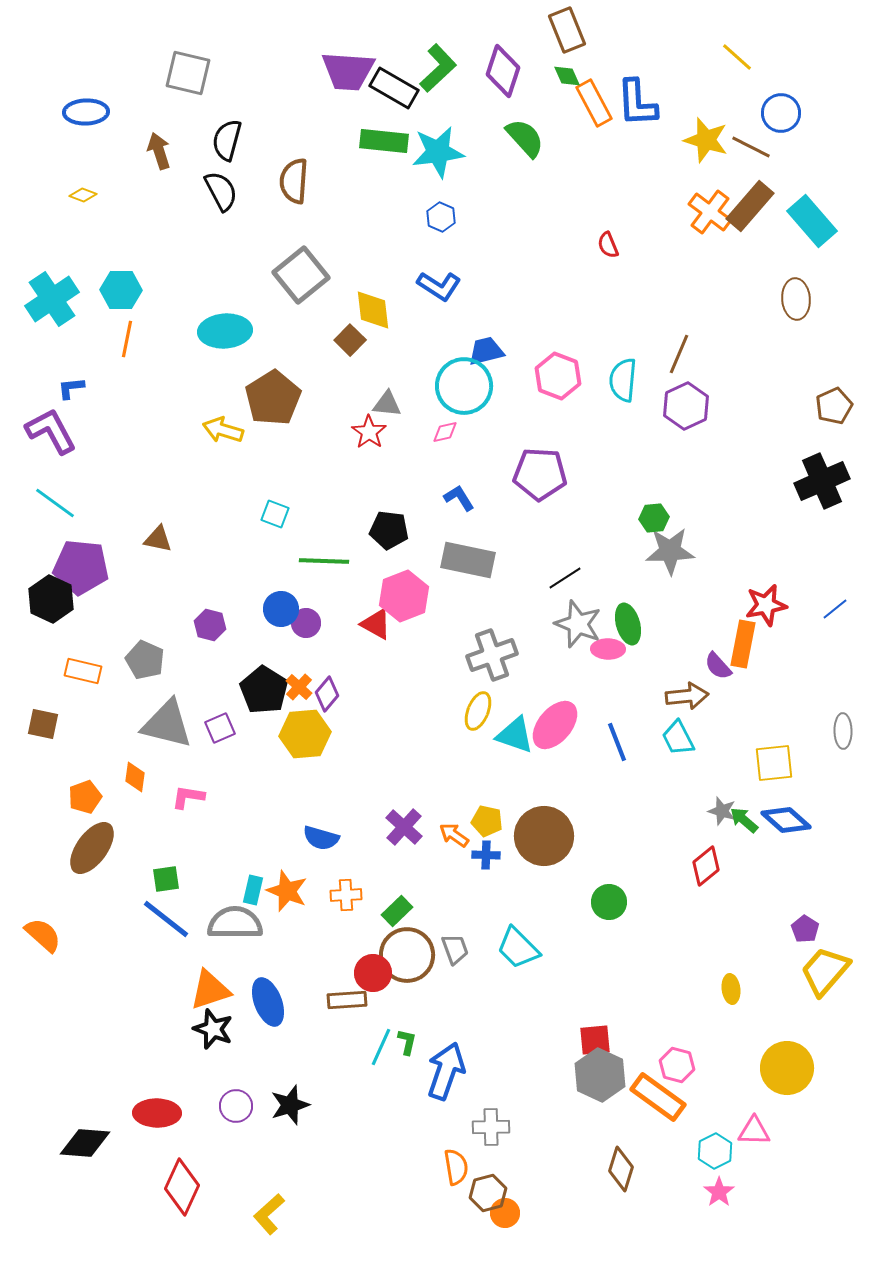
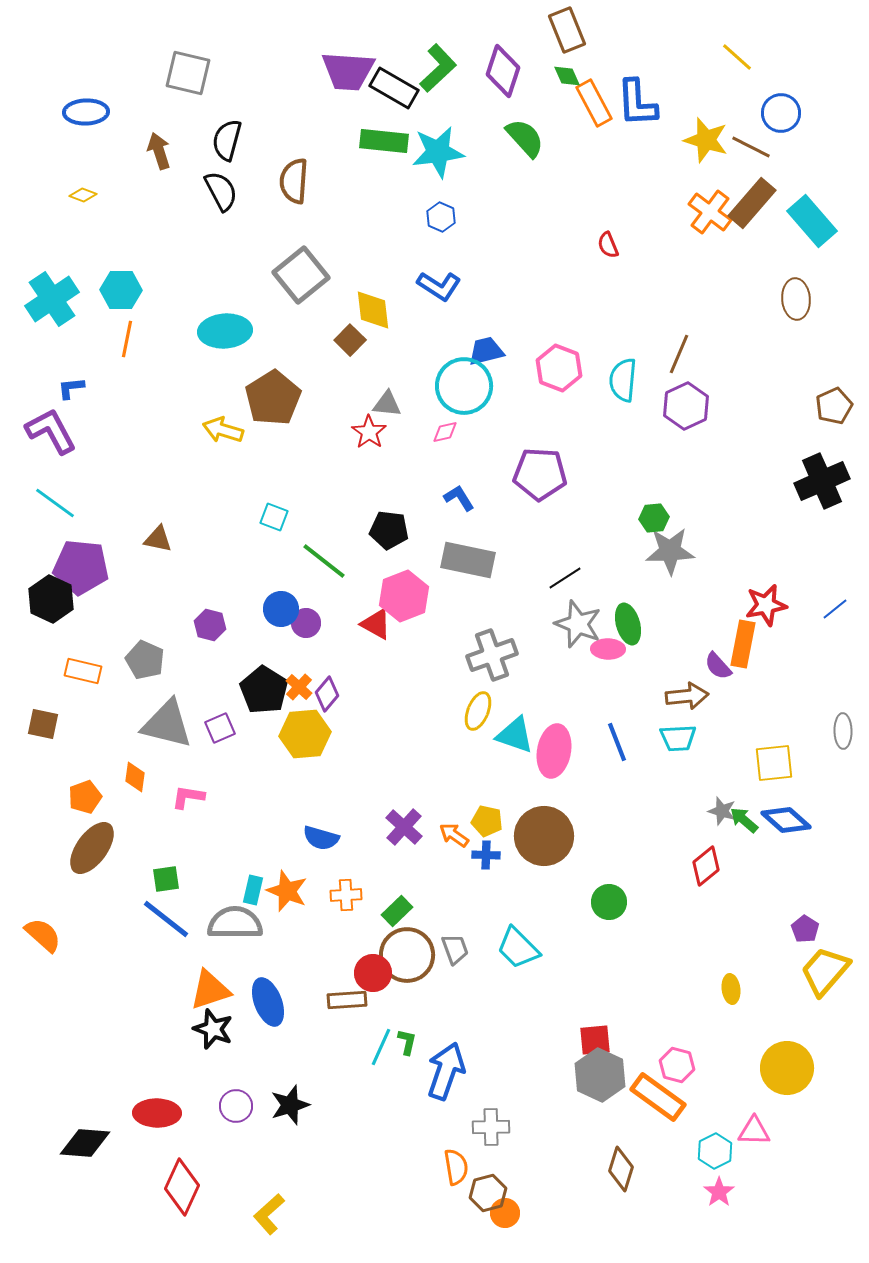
brown rectangle at (750, 206): moved 2 px right, 3 px up
pink hexagon at (558, 376): moved 1 px right, 8 px up
cyan square at (275, 514): moved 1 px left, 3 px down
green line at (324, 561): rotated 36 degrees clockwise
pink ellipse at (555, 725): moved 1 px left, 26 px down; rotated 30 degrees counterclockwise
cyan trapezoid at (678, 738): rotated 66 degrees counterclockwise
